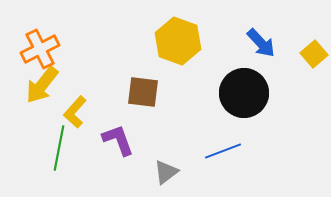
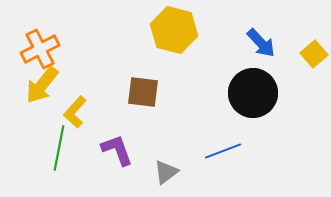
yellow hexagon: moved 4 px left, 11 px up; rotated 6 degrees counterclockwise
black circle: moved 9 px right
purple L-shape: moved 1 px left, 10 px down
